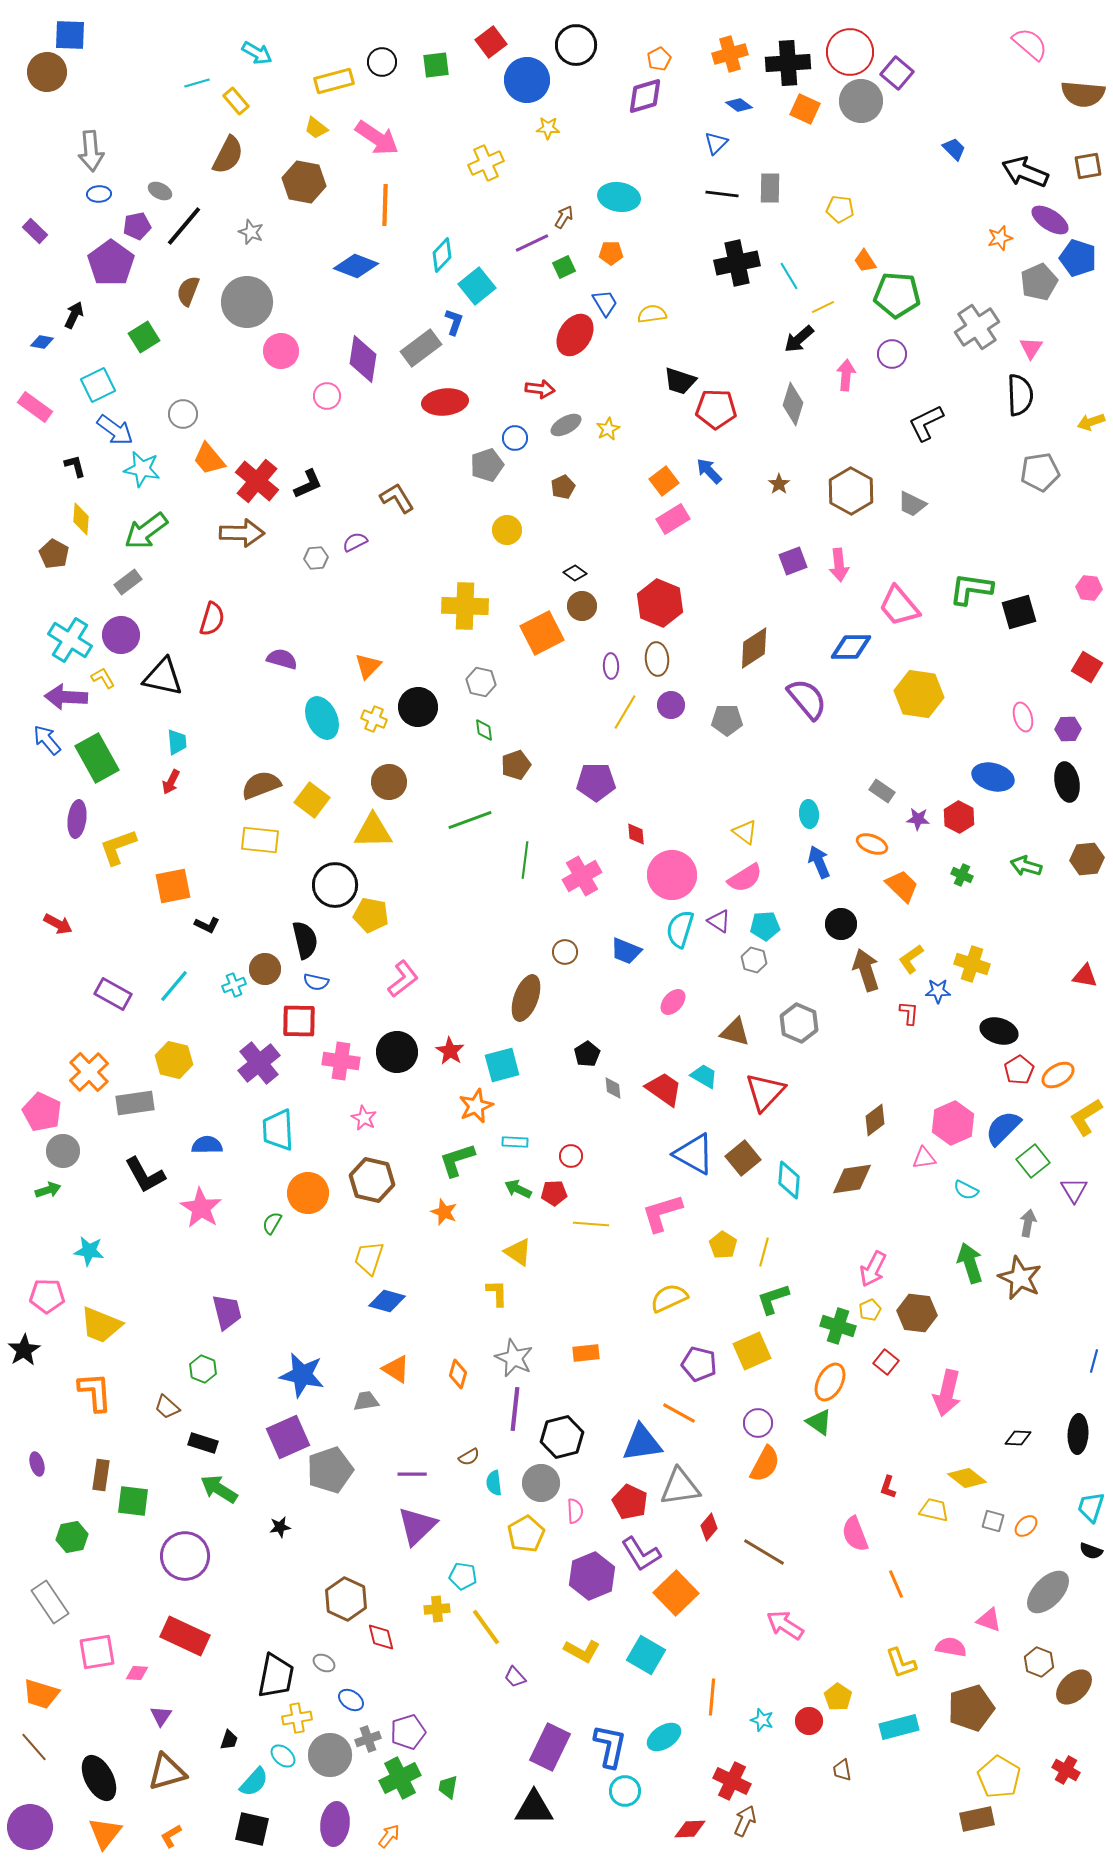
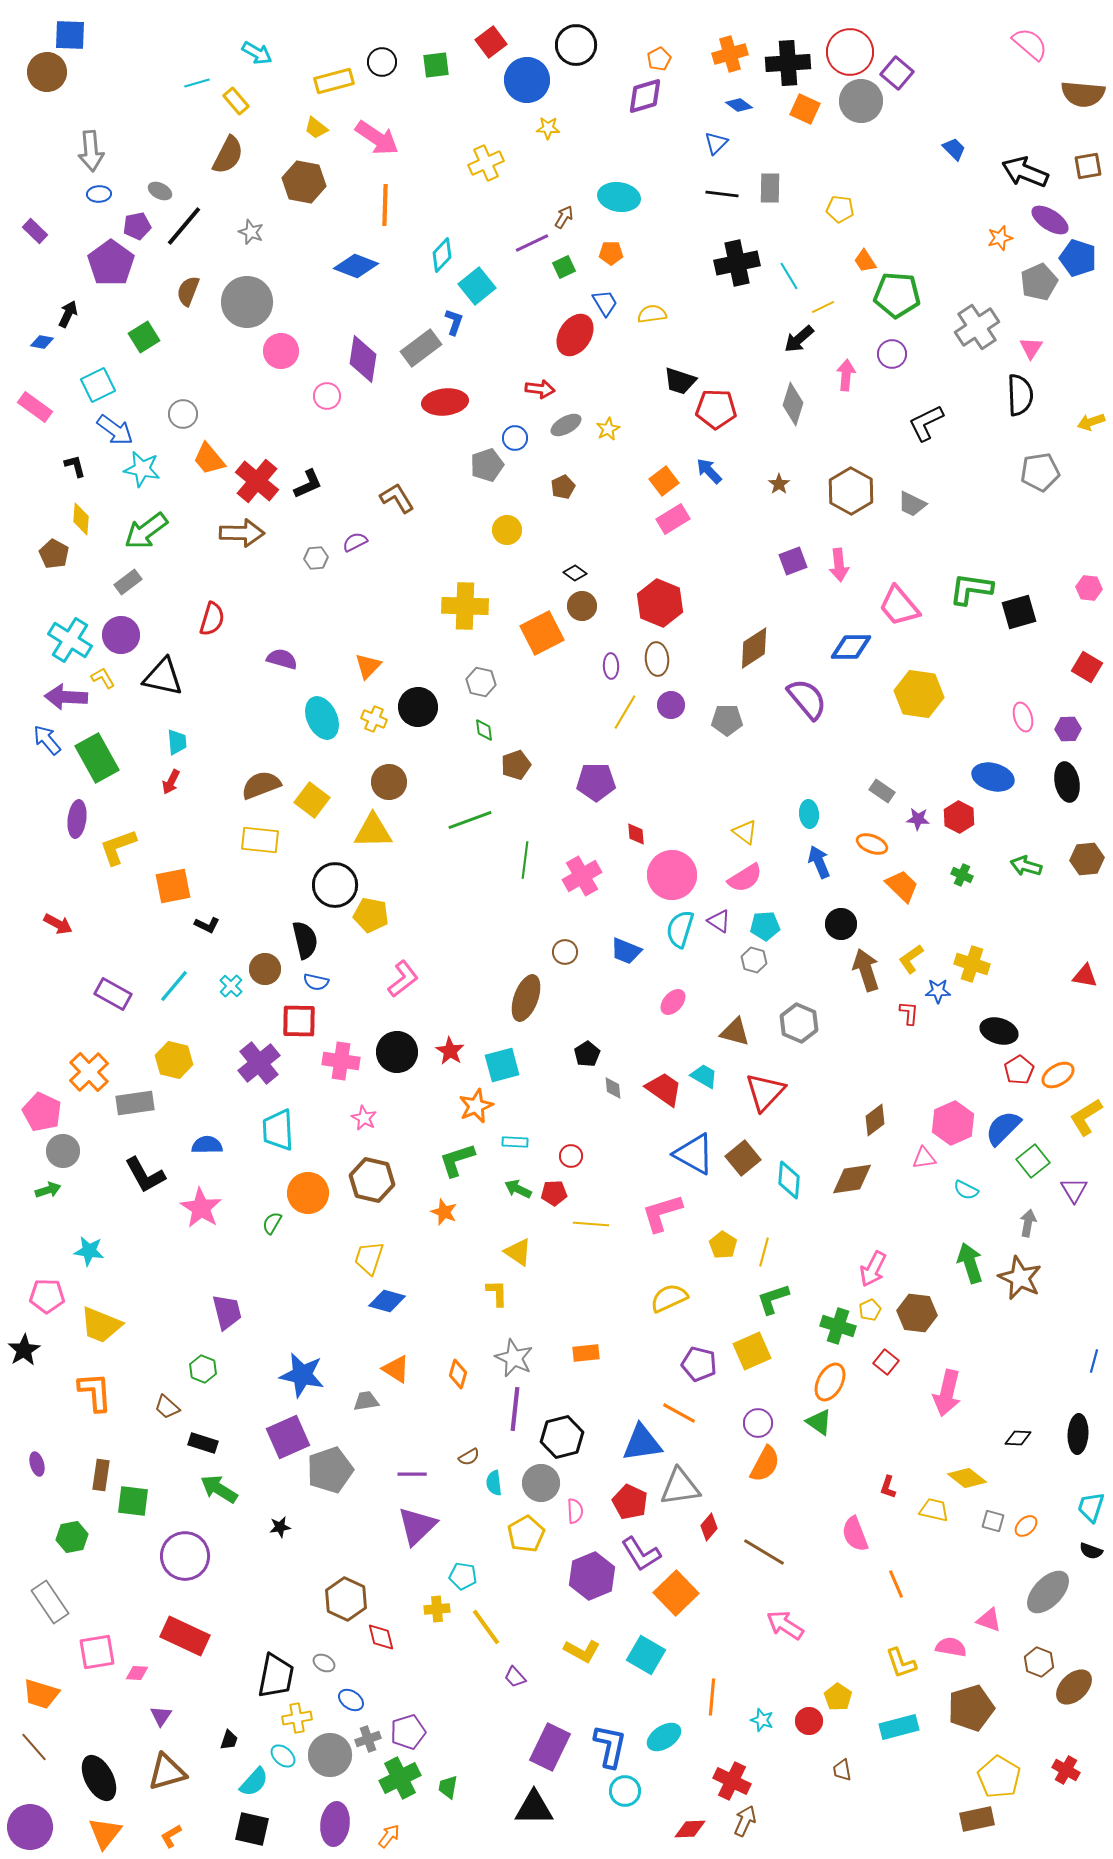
black arrow at (74, 315): moved 6 px left, 1 px up
cyan cross at (234, 985): moved 3 px left, 1 px down; rotated 25 degrees counterclockwise
